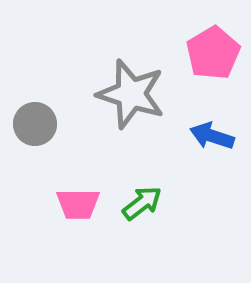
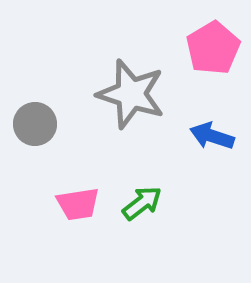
pink pentagon: moved 5 px up
pink trapezoid: rotated 9 degrees counterclockwise
